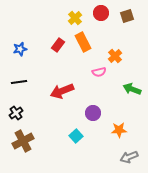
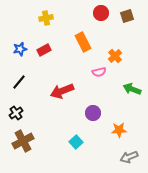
yellow cross: moved 29 px left; rotated 32 degrees clockwise
red rectangle: moved 14 px left, 5 px down; rotated 24 degrees clockwise
black line: rotated 42 degrees counterclockwise
cyan square: moved 6 px down
